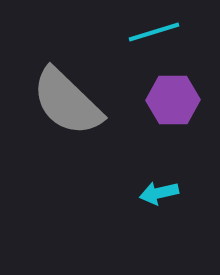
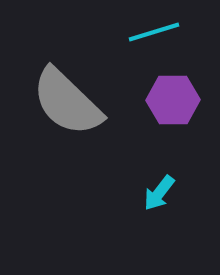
cyan arrow: rotated 39 degrees counterclockwise
